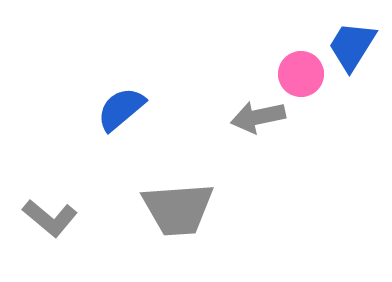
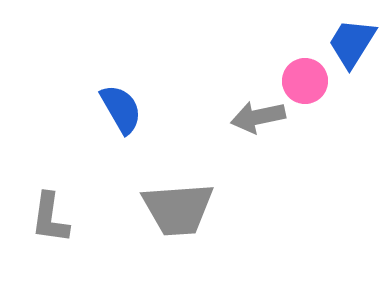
blue trapezoid: moved 3 px up
pink circle: moved 4 px right, 7 px down
blue semicircle: rotated 100 degrees clockwise
gray L-shape: rotated 58 degrees clockwise
